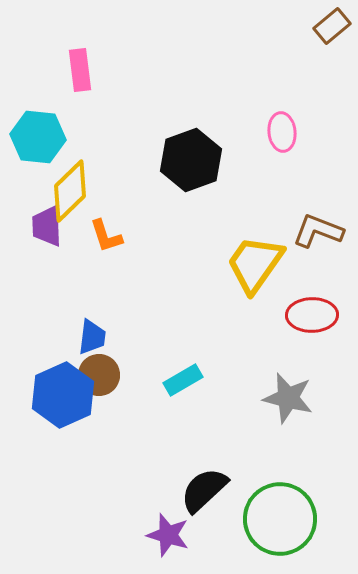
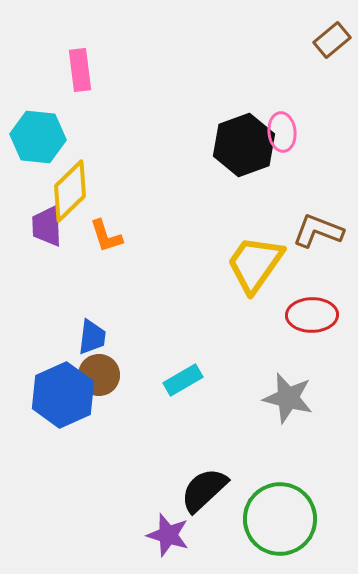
brown rectangle: moved 14 px down
black hexagon: moved 53 px right, 15 px up
